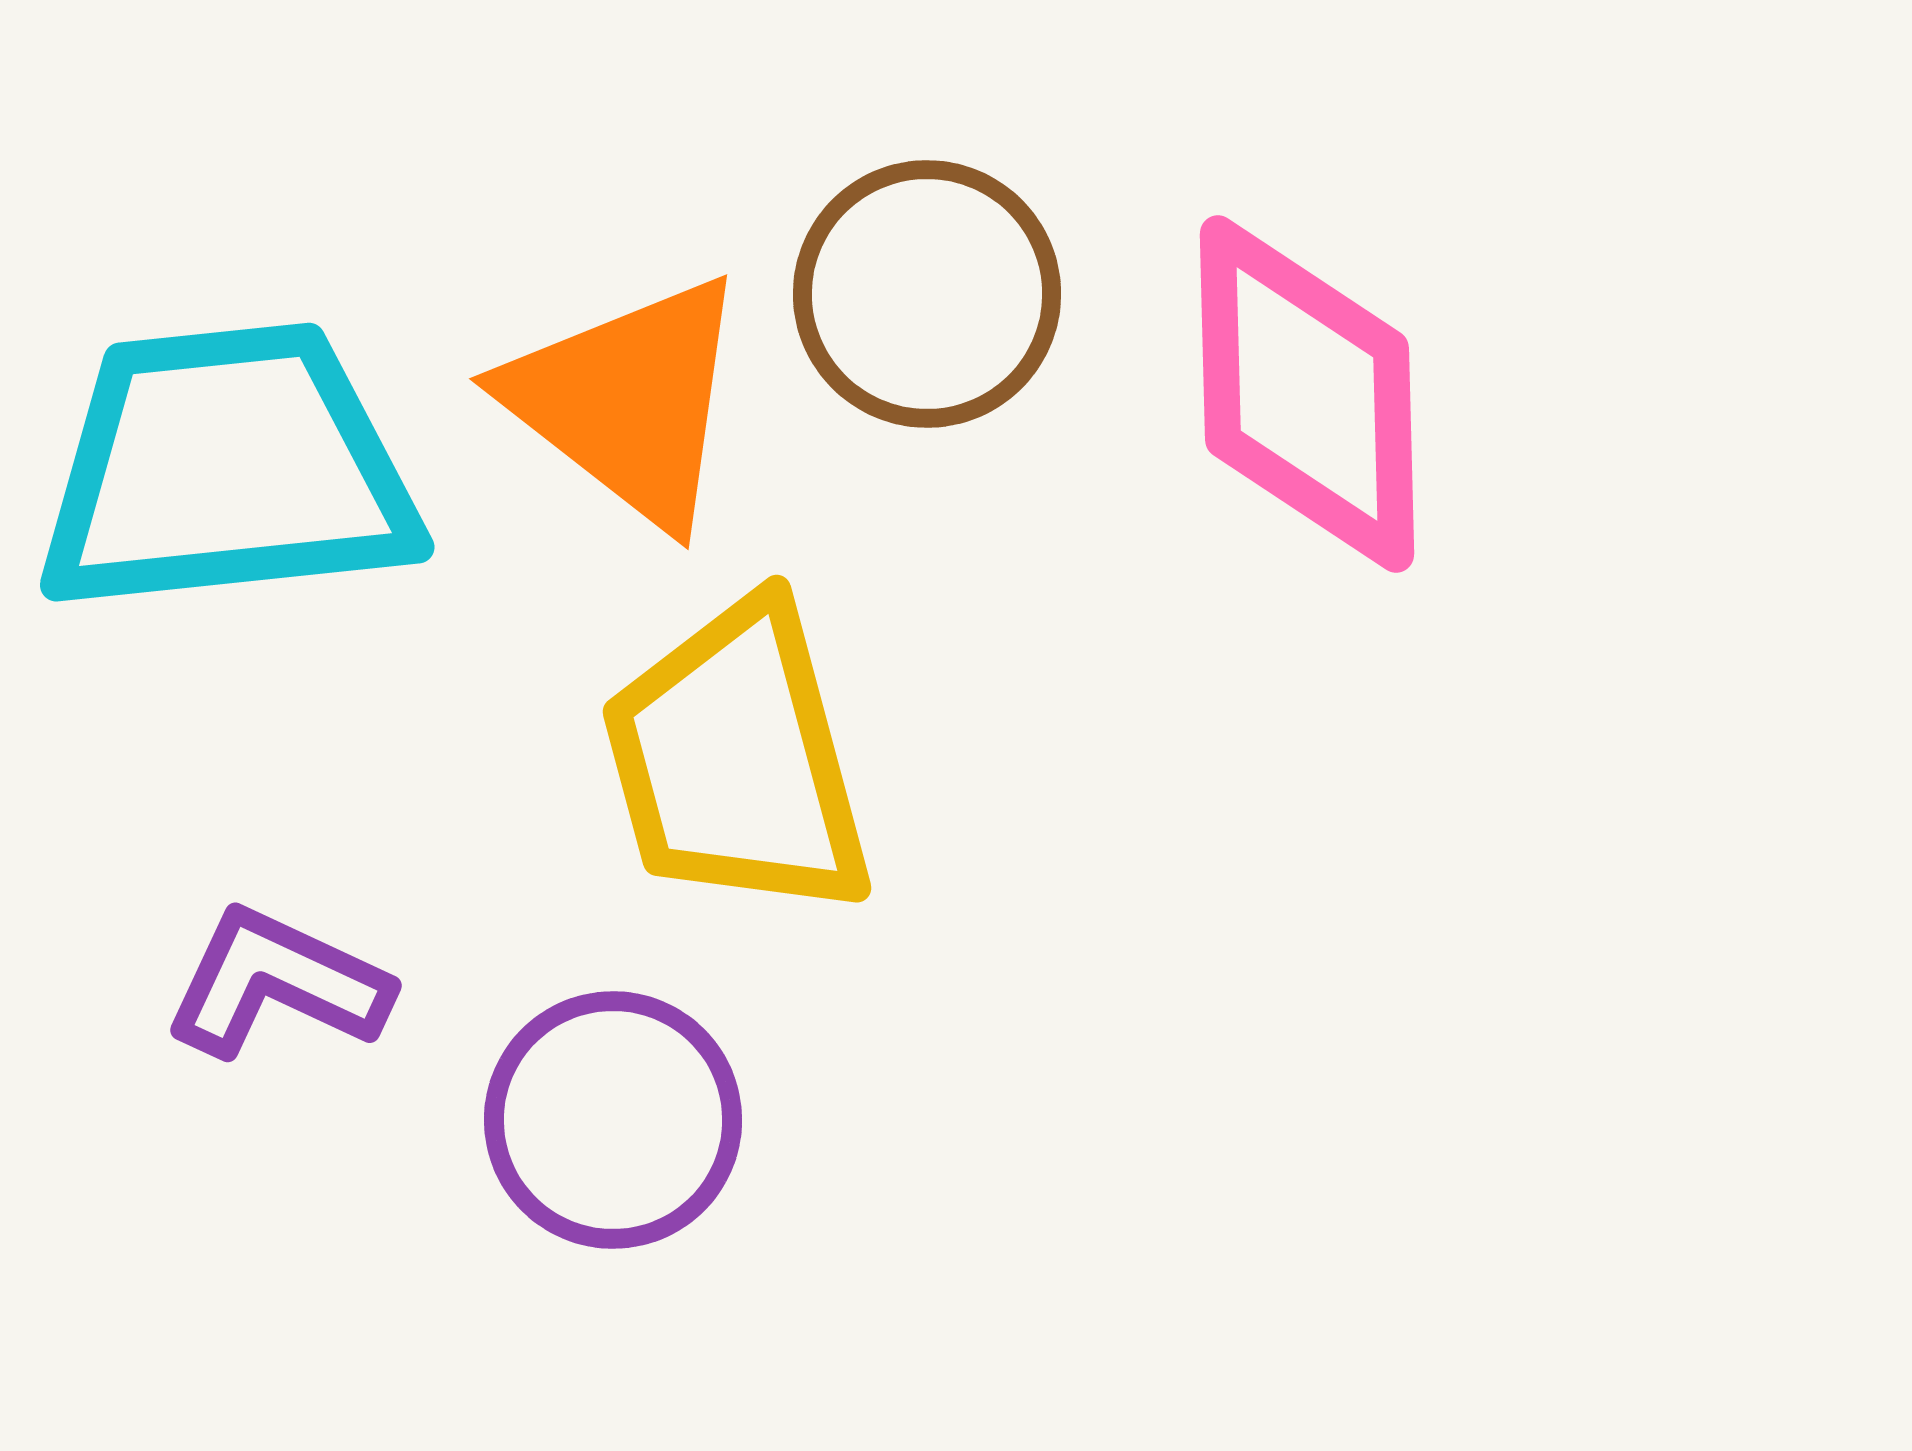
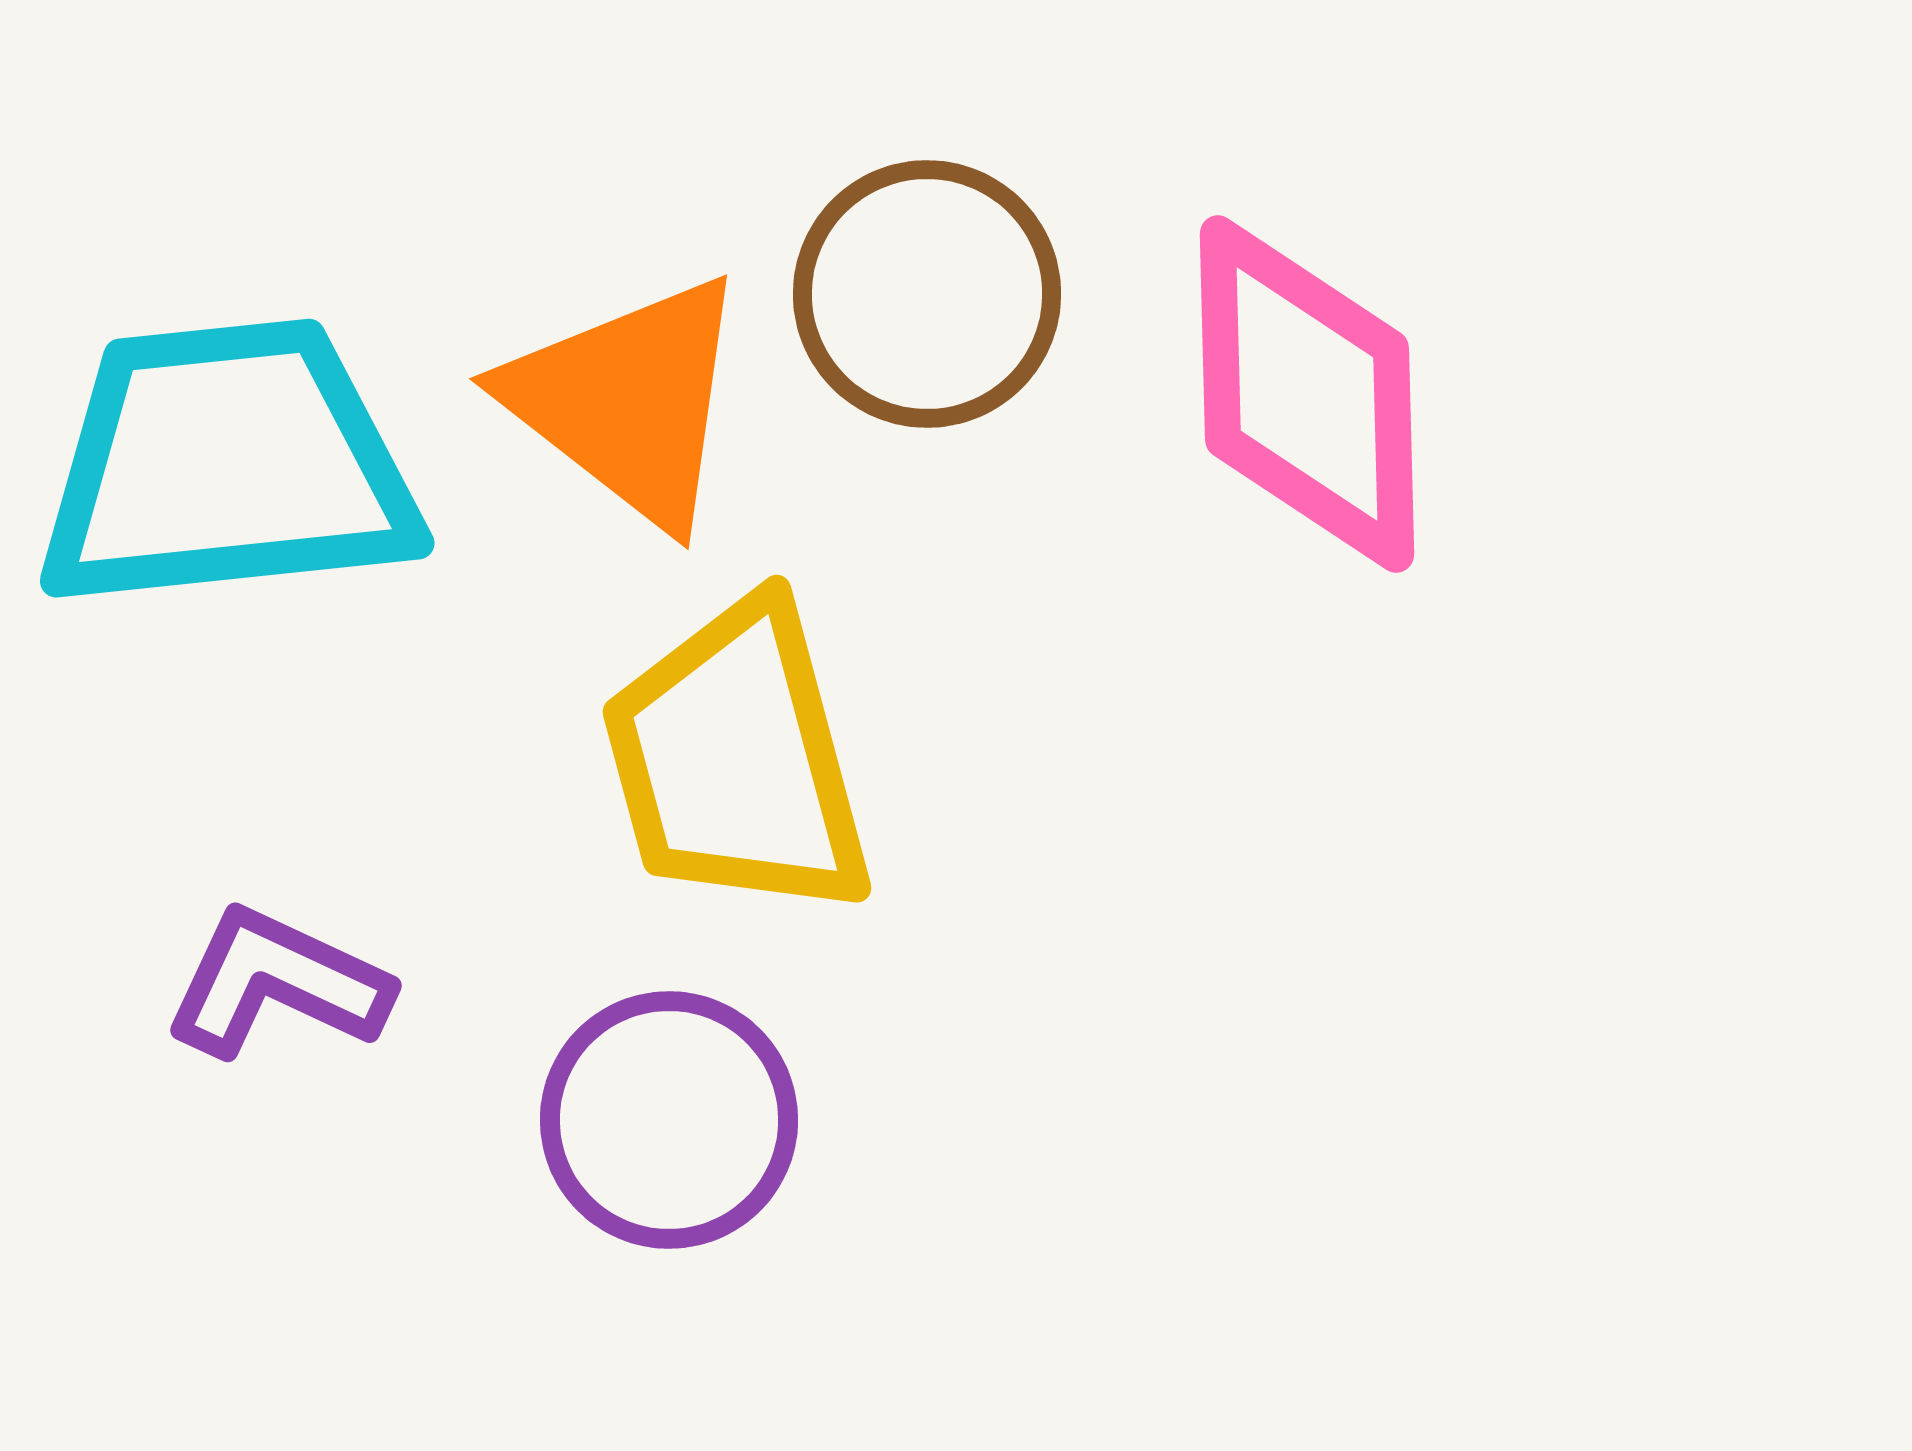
cyan trapezoid: moved 4 px up
purple circle: moved 56 px right
